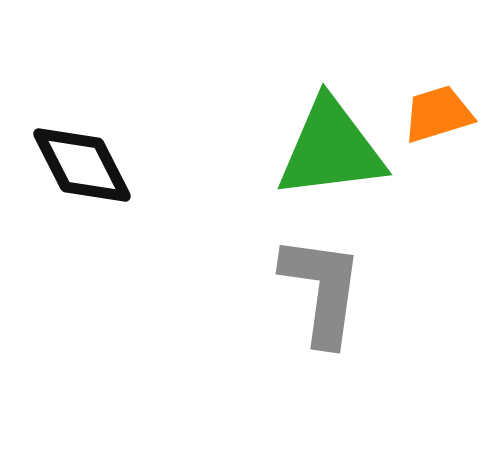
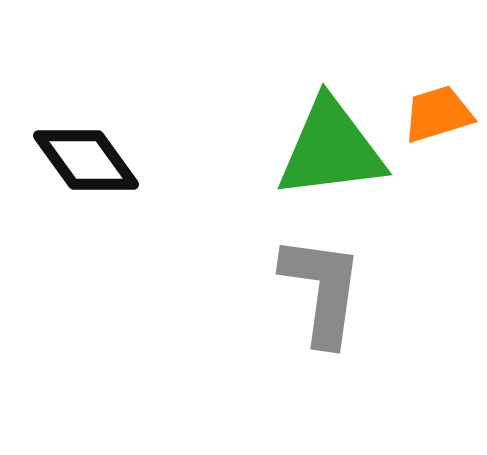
black diamond: moved 4 px right, 5 px up; rotated 9 degrees counterclockwise
